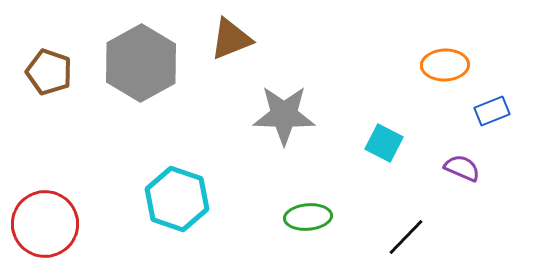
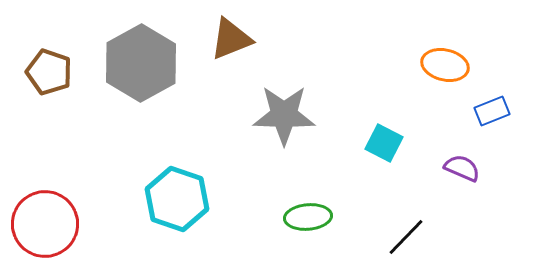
orange ellipse: rotated 15 degrees clockwise
